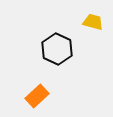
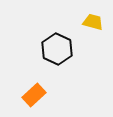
orange rectangle: moved 3 px left, 1 px up
